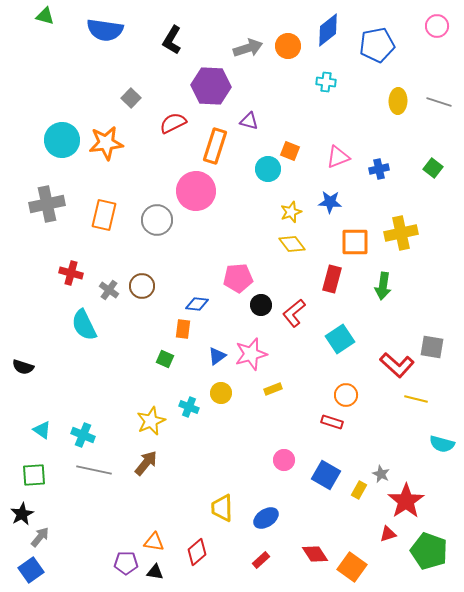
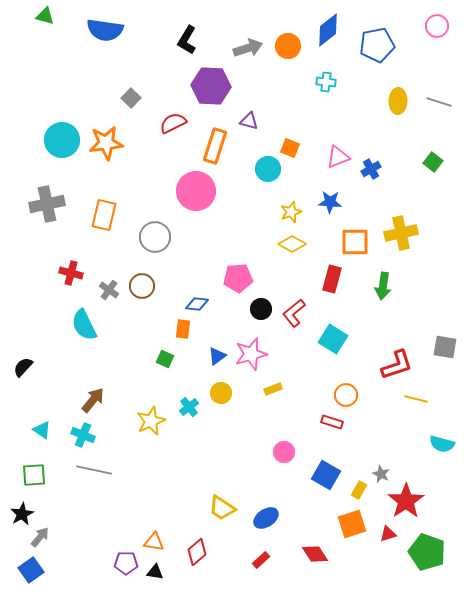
black L-shape at (172, 40): moved 15 px right
orange square at (290, 151): moved 3 px up
green square at (433, 168): moved 6 px up
blue cross at (379, 169): moved 8 px left; rotated 18 degrees counterclockwise
gray circle at (157, 220): moved 2 px left, 17 px down
yellow diamond at (292, 244): rotated 24 degrees counterclockwise
black circle at (261, 305): moved 4 px down
cyan square at (340, 339): moved 7 px left; rotated 24 degrees counterclockwise
gray square at (432, 347): moved 13 px right
red L-shape at (397, 365): rotated 60 degrees counterclockwise
black semicircle at (23, 367): rotated 115 degrees clockwise
cyan cross at (189, 407): rotated 30 degrees clockwise
pink circle at (284, 460): moved 8 px up
brown arrow at (146, 463): moved 53 px left, 63 px up
yellow trapezoid at (222, 508): rotated 56 degrees counterclockwise
green pentagon at (429, 551): moved 2 px left, 1 px down
orange square at (352, 567): moved 43 px up; rotated 36 degrees clockwise
